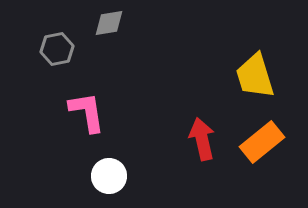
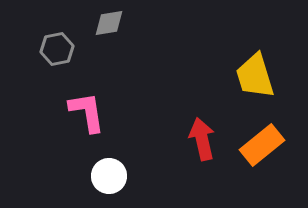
orange rectangle: moved 3 px down
